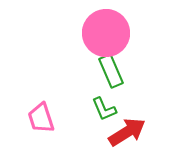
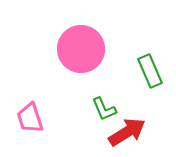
pink circle: moved 25 px left, 16 px down
green rectangle: moved 39 px right
pink trapezoid: moved 11 px left
